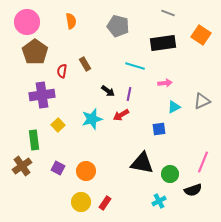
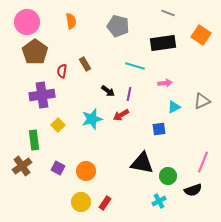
green circle: moved 2 px left, 2 px down
